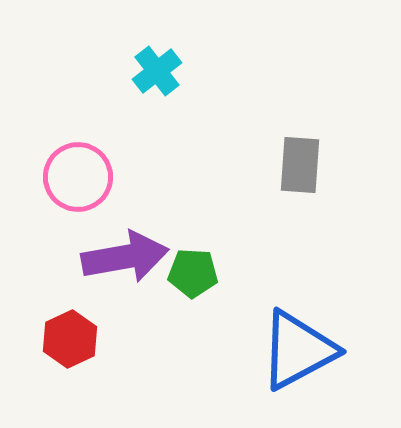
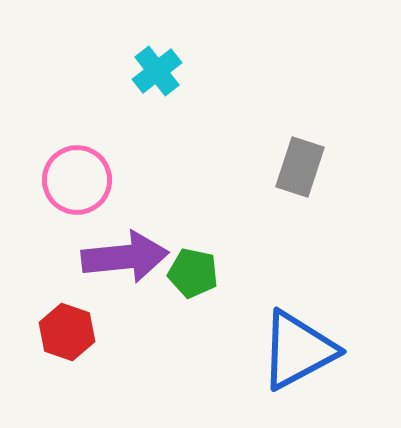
gray rectangle: moved 2 px down; rotated 14 degrees clockwise
pink circle: moved 1 px left, 3 px down
purple arrow: rotated 4 degrees clockwise
green pentagon: rotated 9 degrees clockwise
red hexagon: moved 3 px left, 7 px up; rotated 16 degrees counterclockwise
